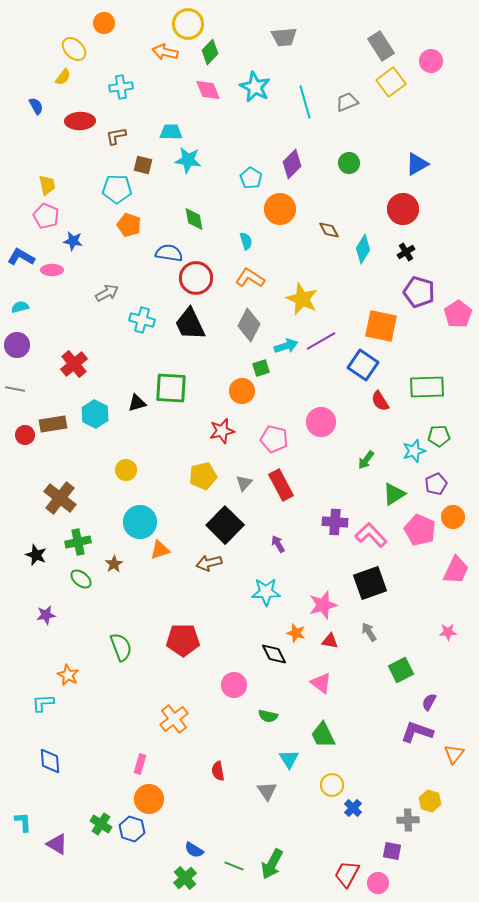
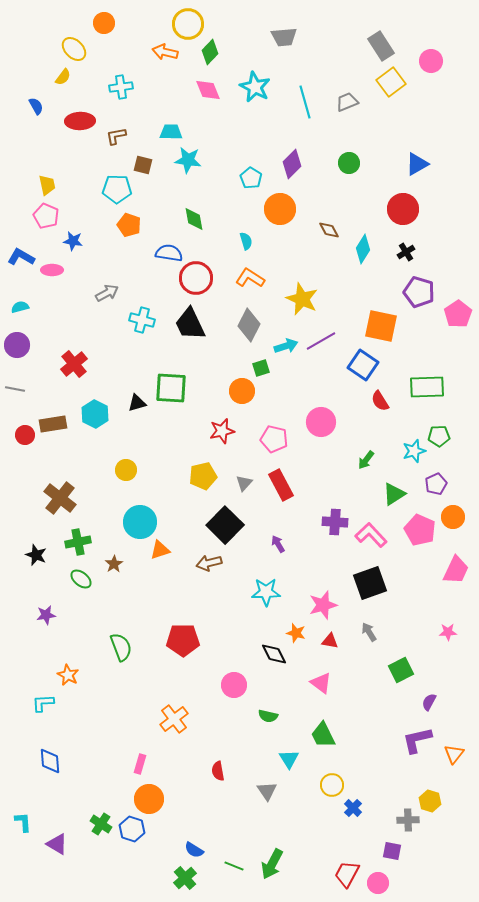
purple L-shape at (417, 732): moved 8 px down; rotated 32 degrees counterclockwise
